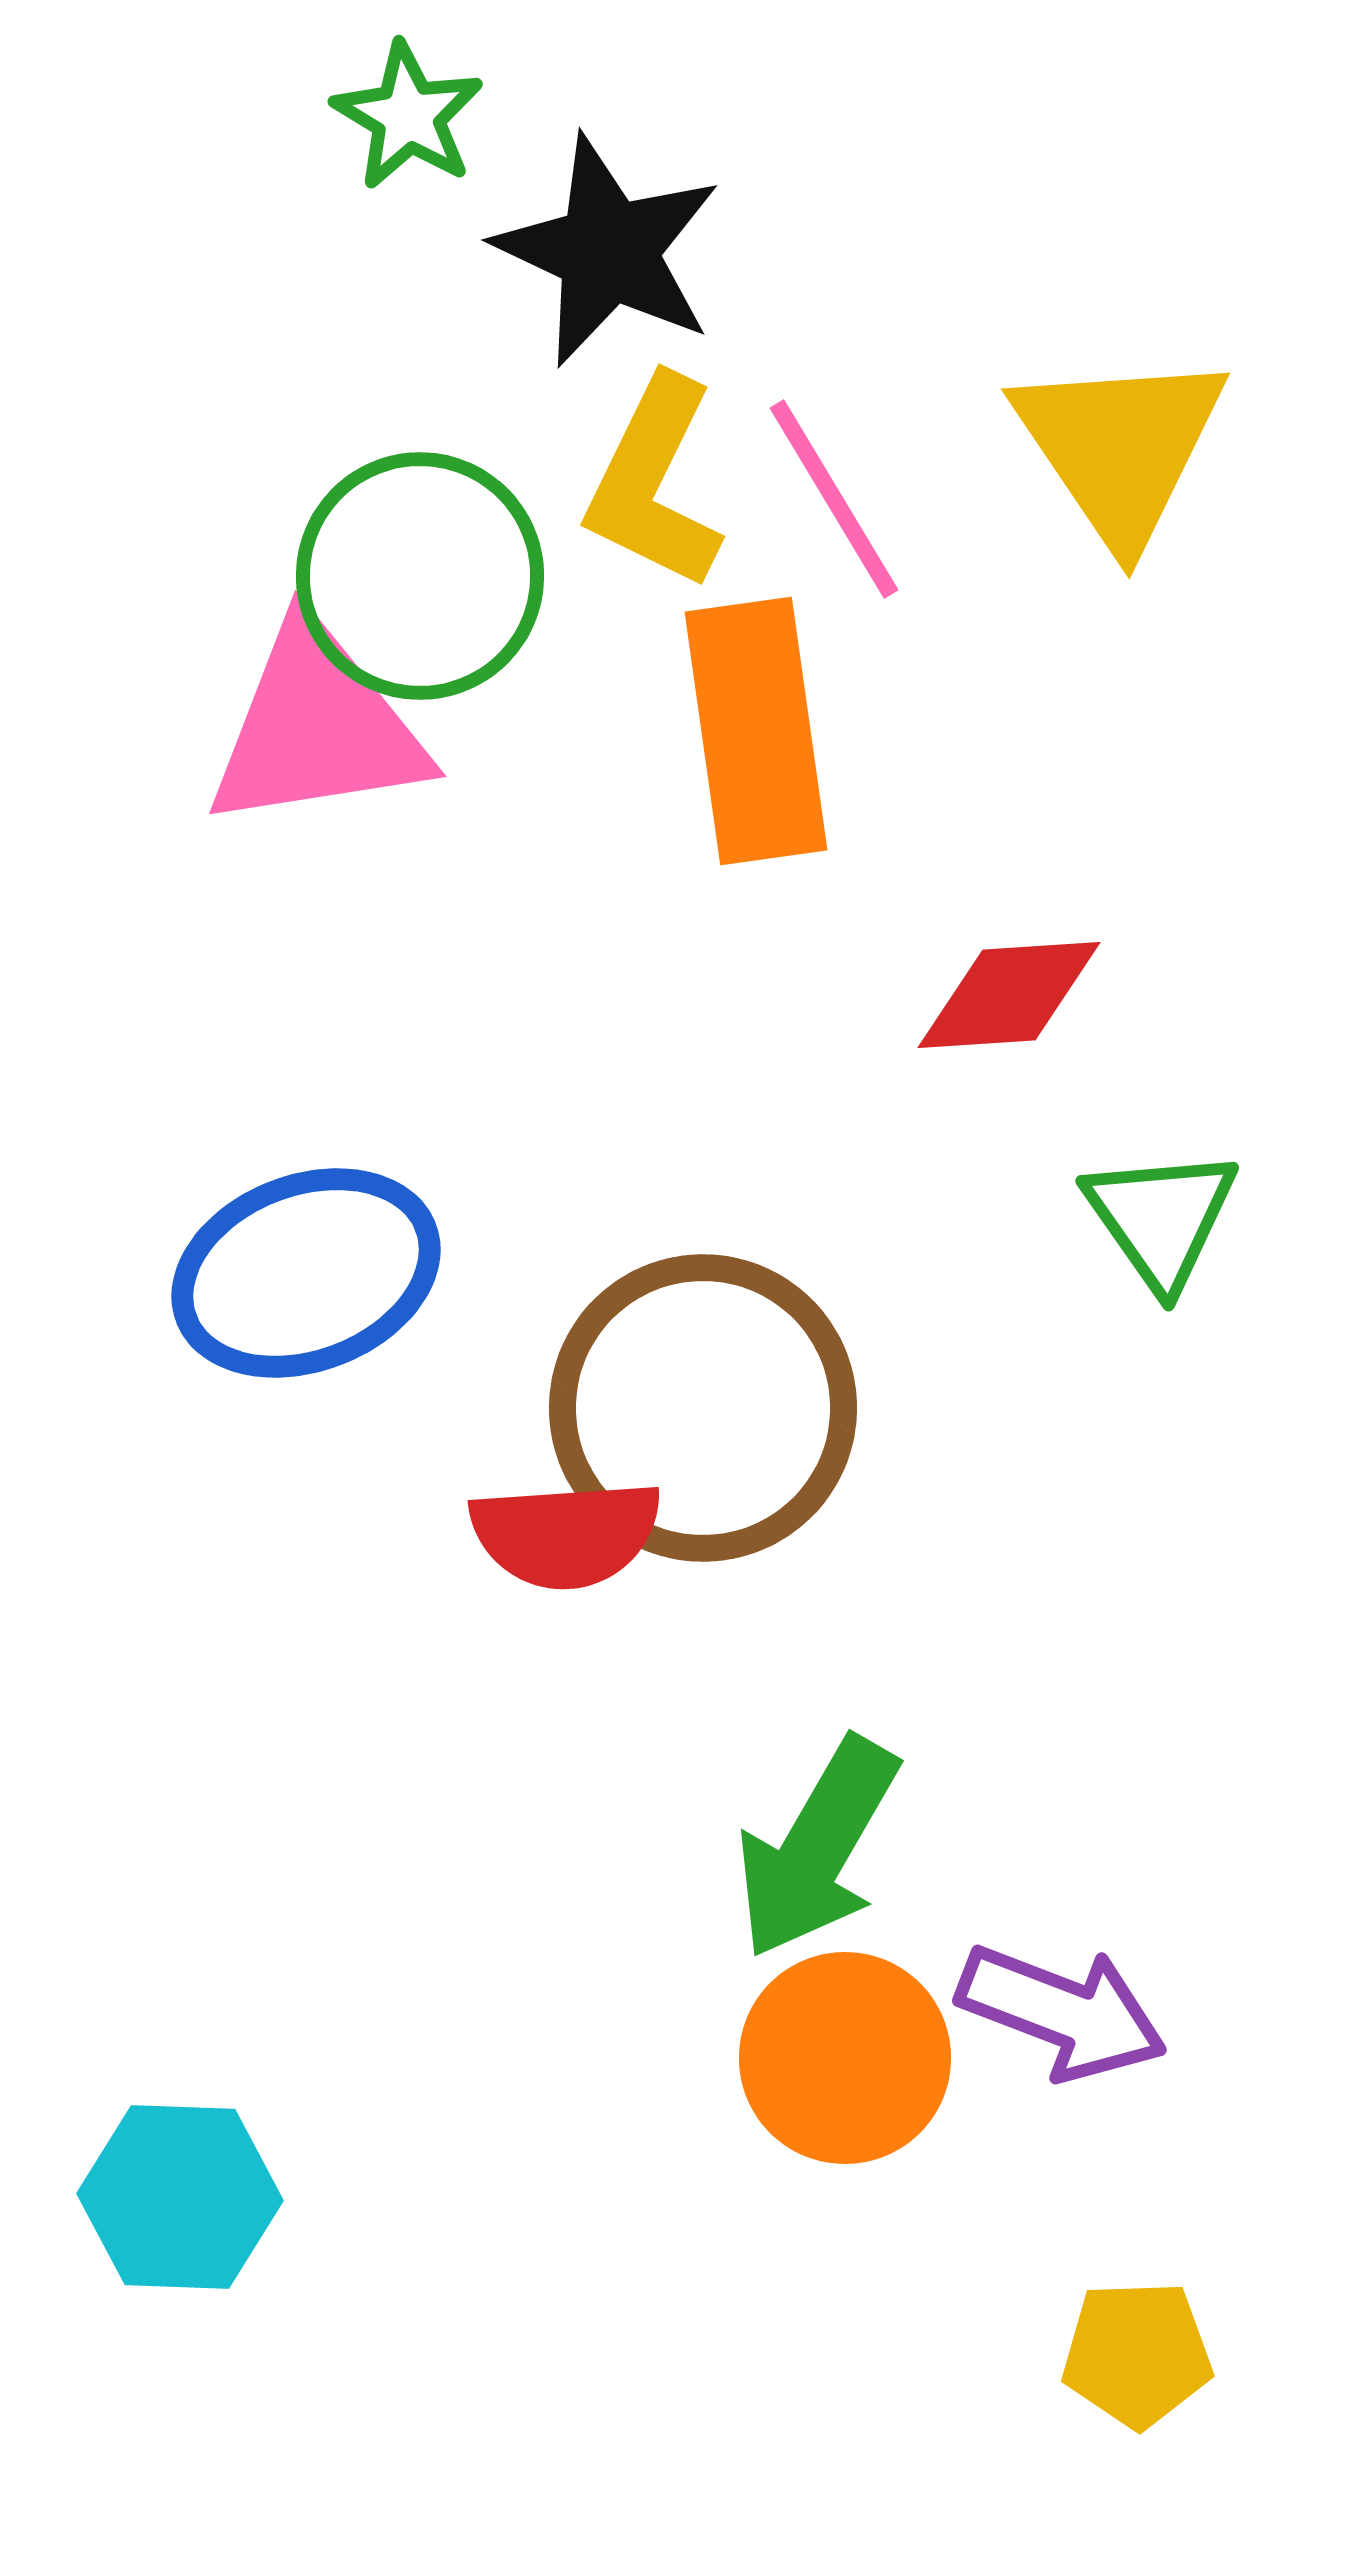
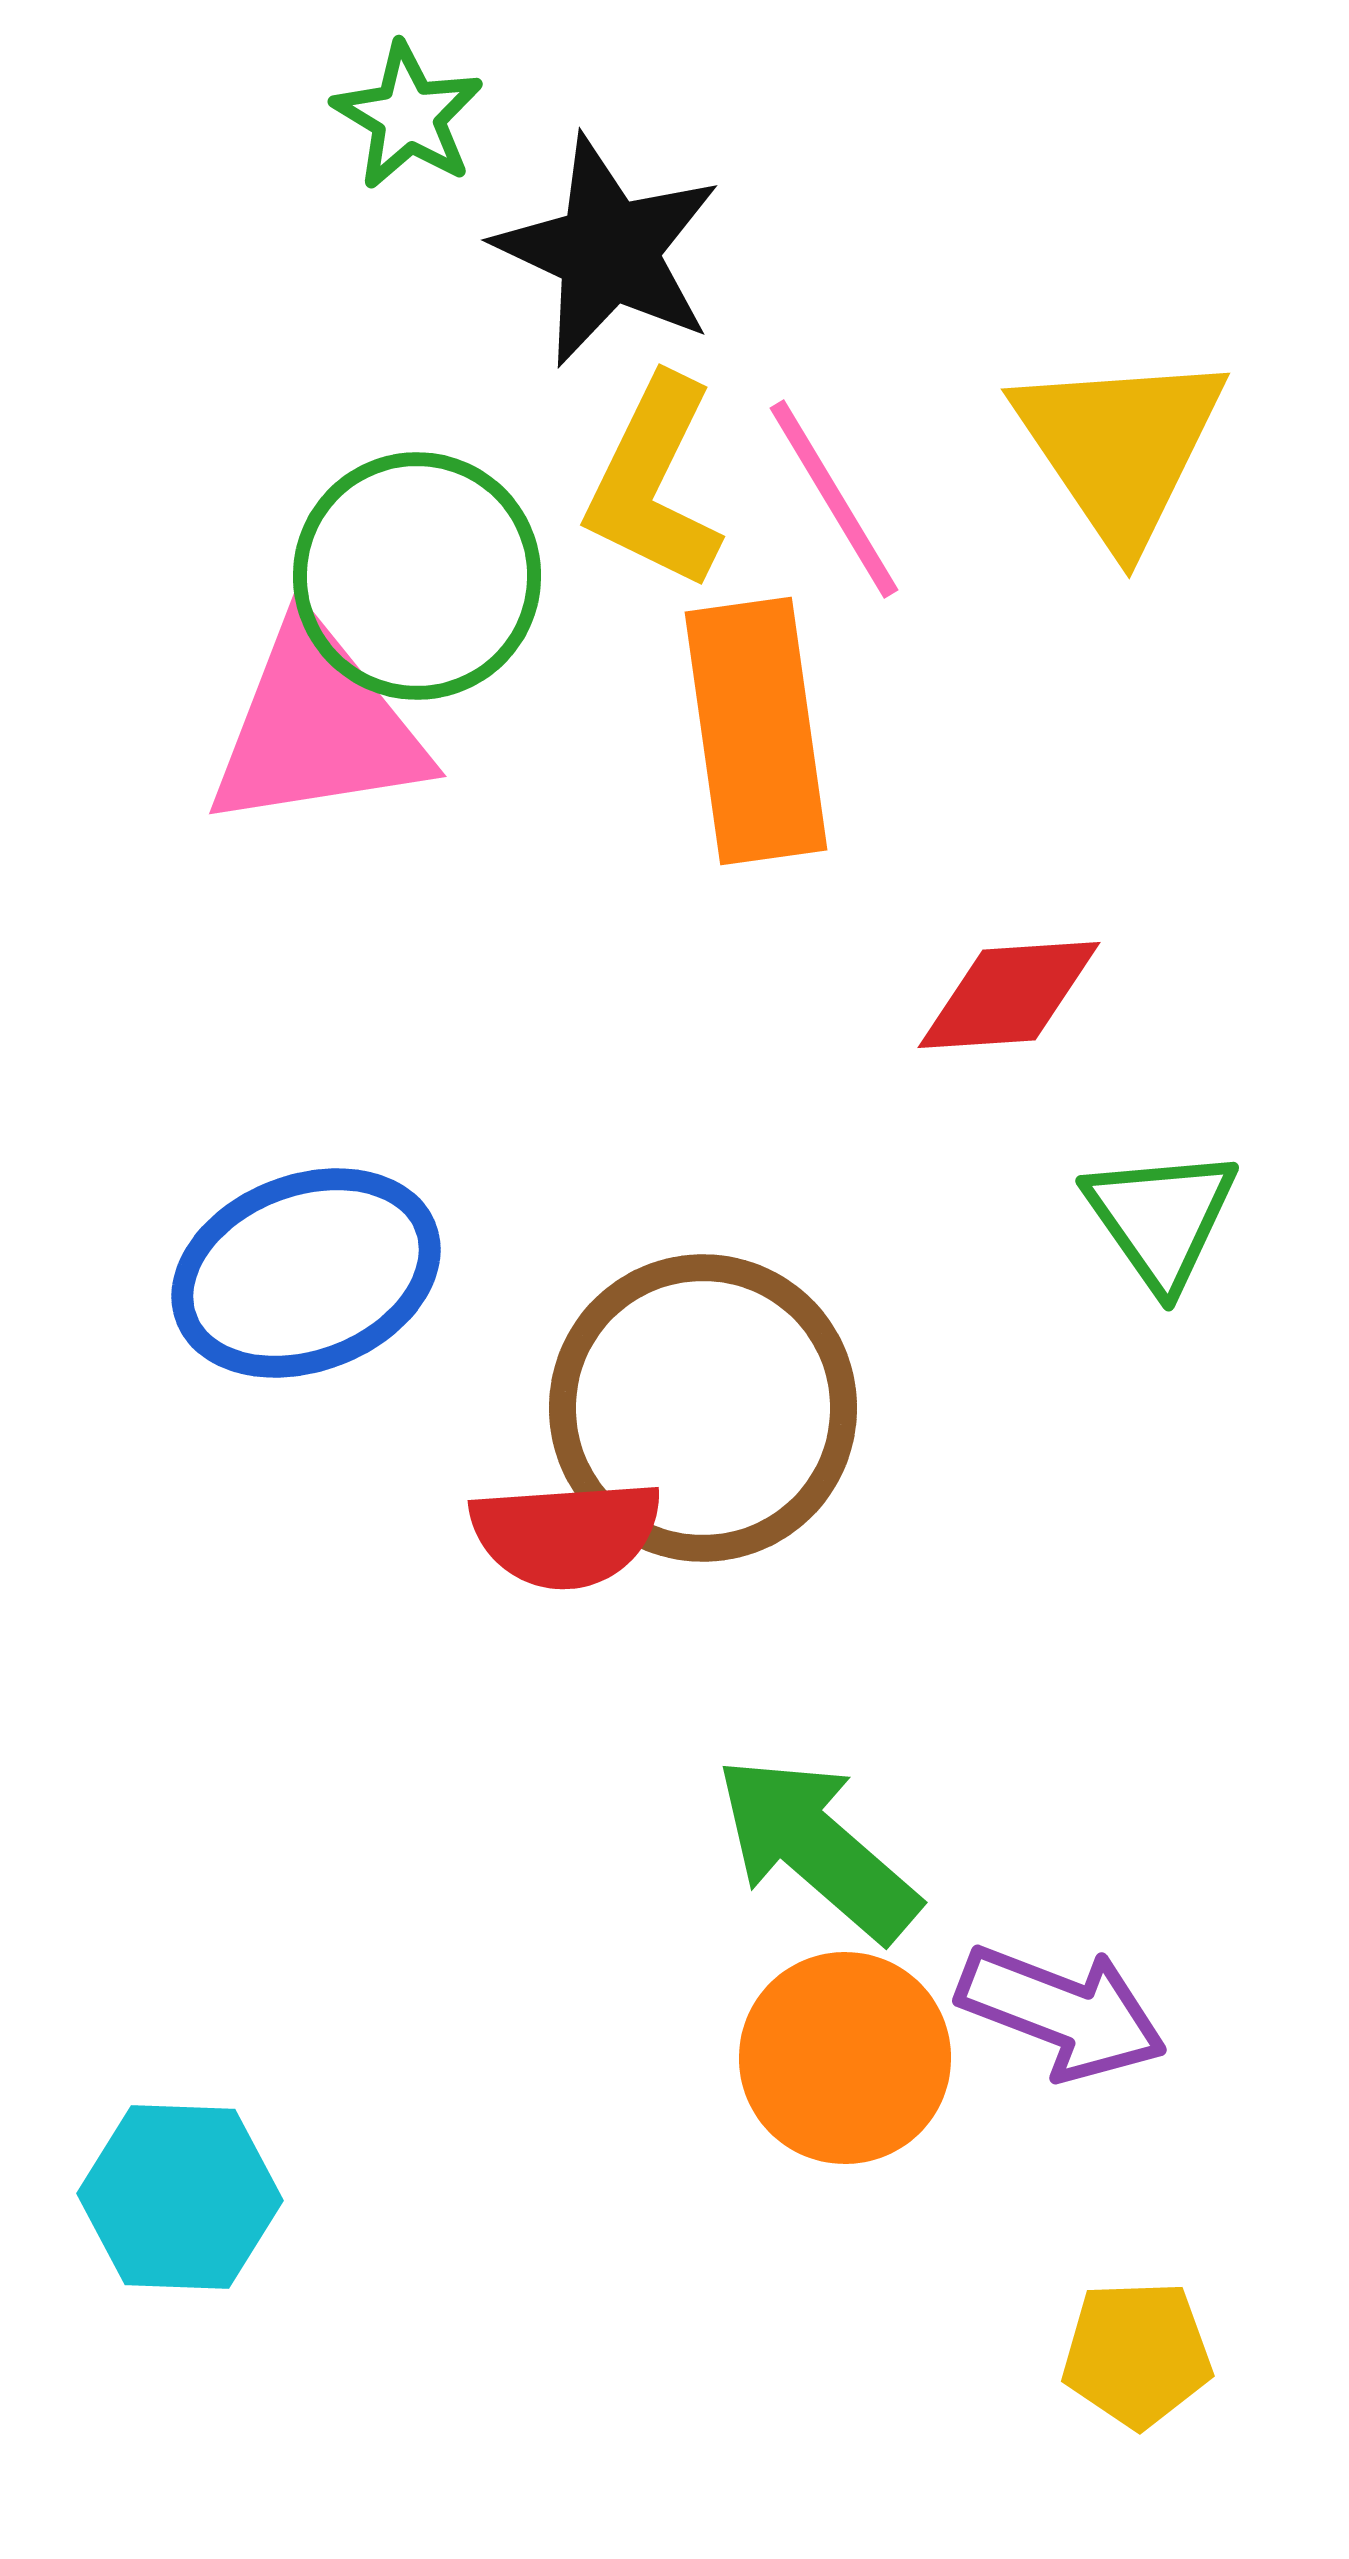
green circle: moved 3 px left
green arrow: rotated 101 degrees clockwise
